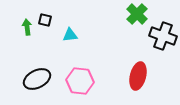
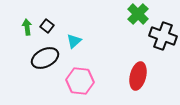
green cross: moved 1 px right
black square: moved 2 px right, 6 px down; rotated 24 degrees clockwise
cyan triangle: moved 4 px right, 6 px down; rotated 35 degrees counterclockwise
black ellipse: moved 8 px right, 21 px up
